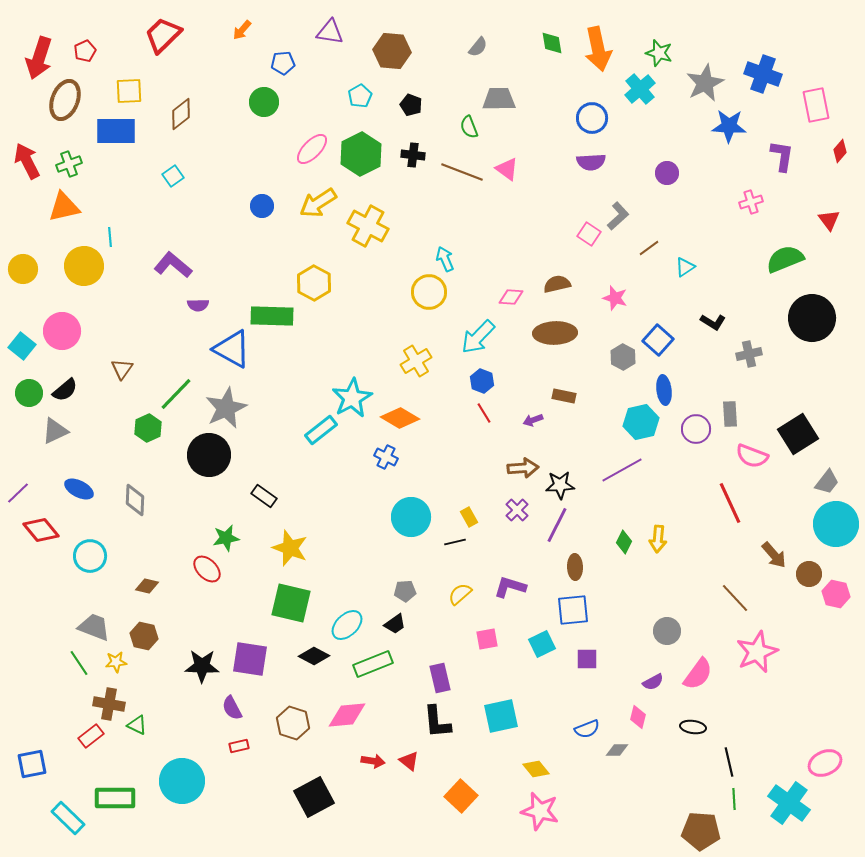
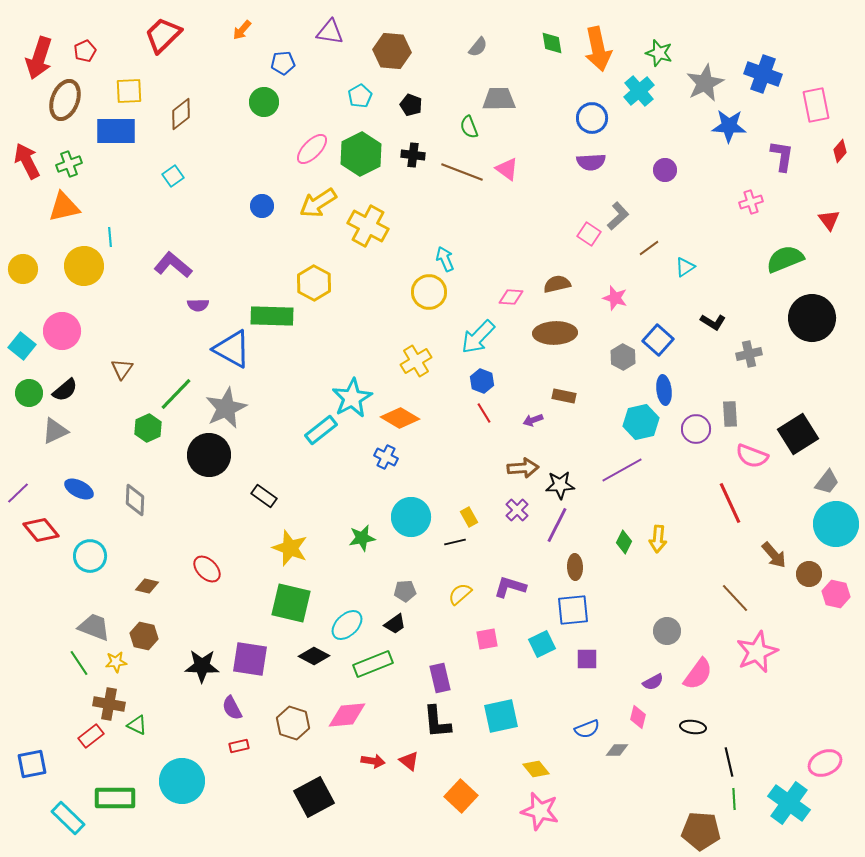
cyan cross at (640, 89): moved 1 px left, 2 px down
purple circle at (667, 173): moved 2 px left, 3 px up
green star at (226, 538): moved 136 px right
